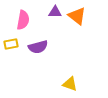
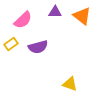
orange triangle: moved 5 px right
pink semicircle: rotated 36 degrees clockwise
yellow rectangle: rotated 24 degrees counterclockwise
